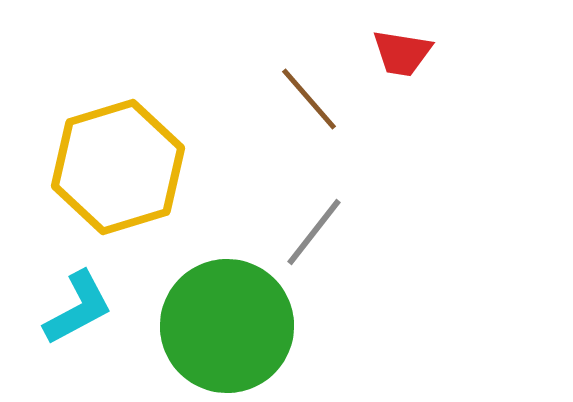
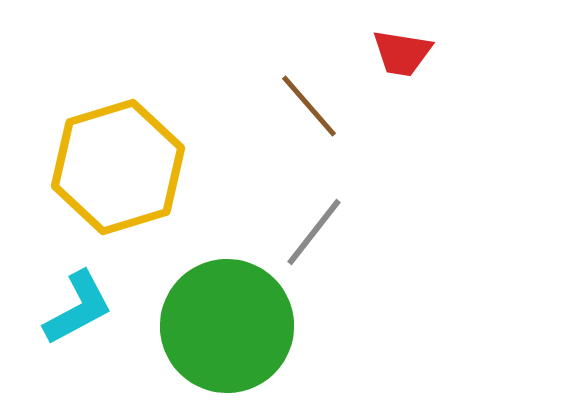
brown line: moved 7 px down
